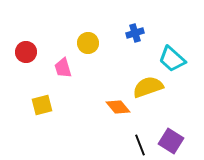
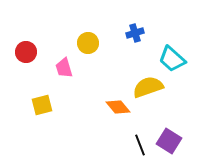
pink trapezoid: moved 1 px right
purple square: moved 2 px left
